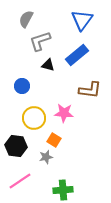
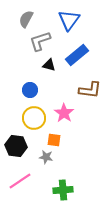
blue triangle: moved 13 px left
black triangle: moved 1 px right
blue circle: moved 8 px right, 4 px down
pink star: rotated 30 degrees clockwise
orange square: rotated 24 degrees counterclockwise
gray star: rotated 24 degrees clockwise
